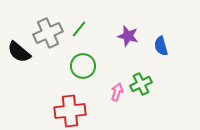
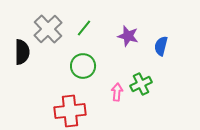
green line: moved 5 px right, 1 px up
gray cross: moved 4 px up; rotated 20 degrees counterclockwise
blue semicircle: rotated 30 degrees clockwise
black semicircle: moved 3 px right; rotated 130 degrees counterclockwise
pink arrow: rotated 12 degrees counterclockwise
